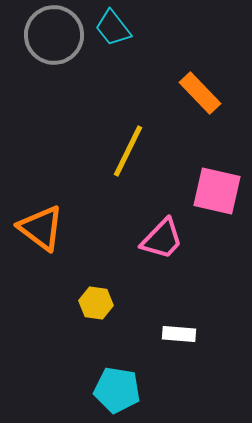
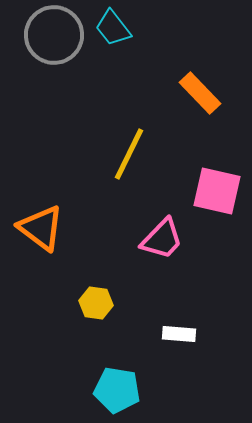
yellow line: moved 1 px right, 3 px down
